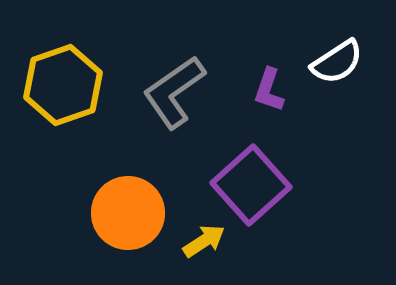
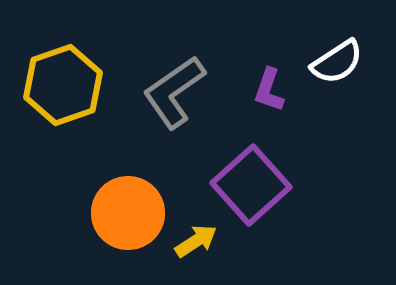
yellow arrow: moved 8 px left
